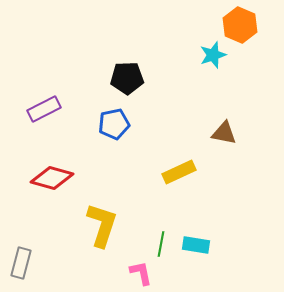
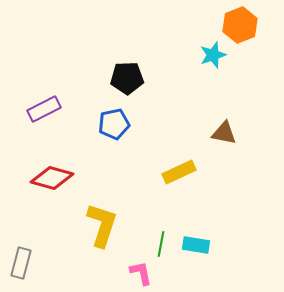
orange hexagon: rotated 16 degrees clockwise
